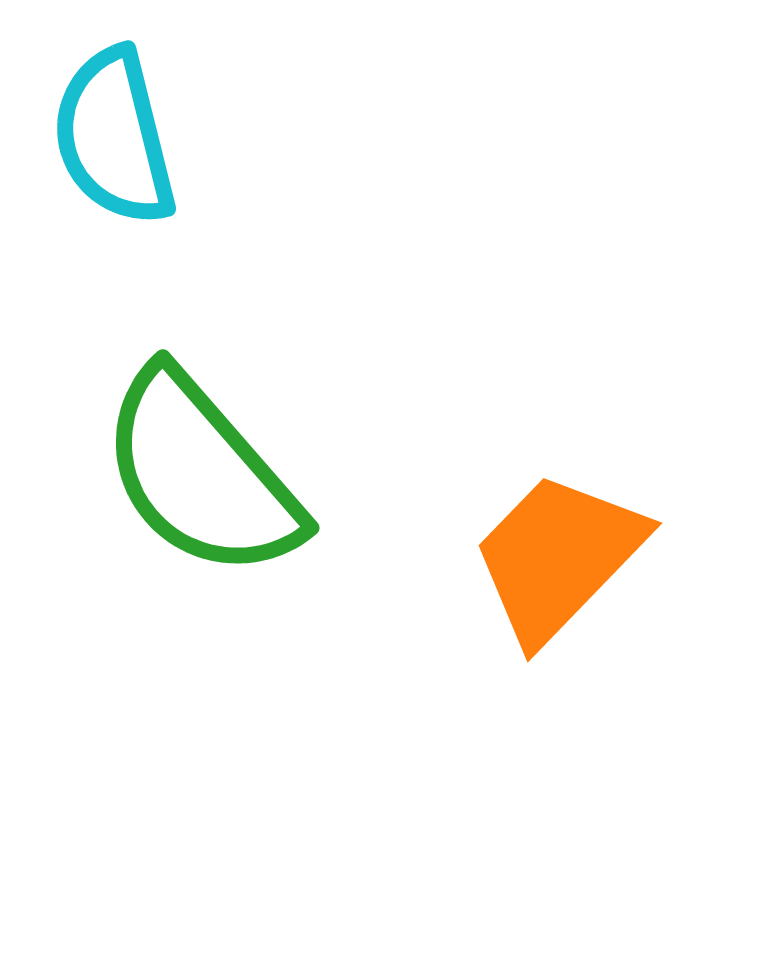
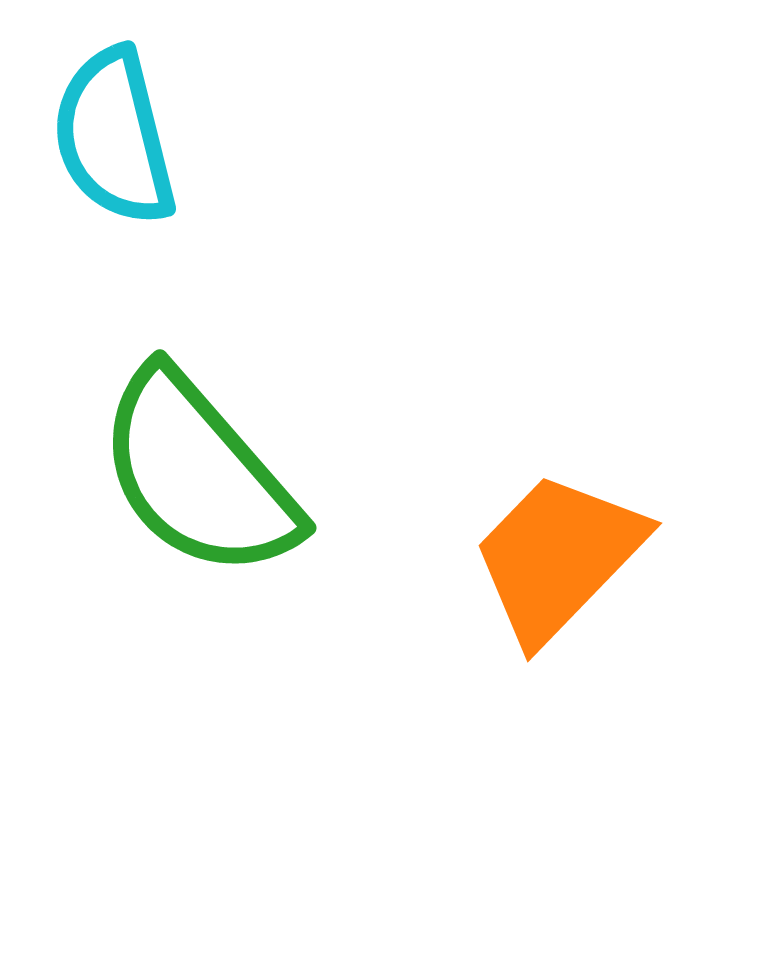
green semicircle: moved 3 px left
